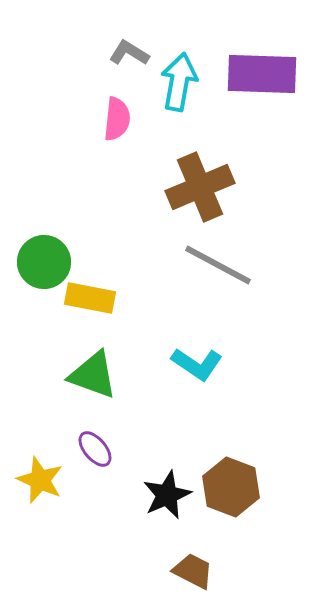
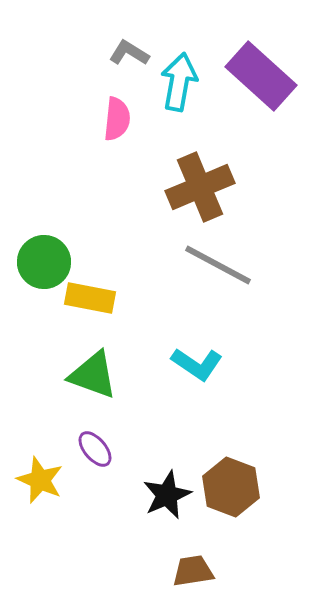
purple rectangle: moved 1 px left, 2 px down; rotated 40 degrees clockwise
brown trapezoid: rotated 36 degrees counterclockwise
